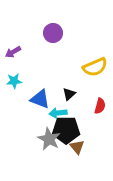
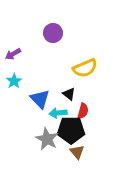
purple arrow: moved 2 px down
yellow semicircle: moved 10 px left, 1 px down
cyan star: rotated 28 degrees counterclockwise
black triangle: rotated 40 degrees counterclockwise
blue triangle: rotated 25 degrees clockwise
red semicircle: moved 17 px left, 5 px down
black pentagon: moved 5 px right
gray star: moved 2 px left
brown triangle: moved 5 px down
